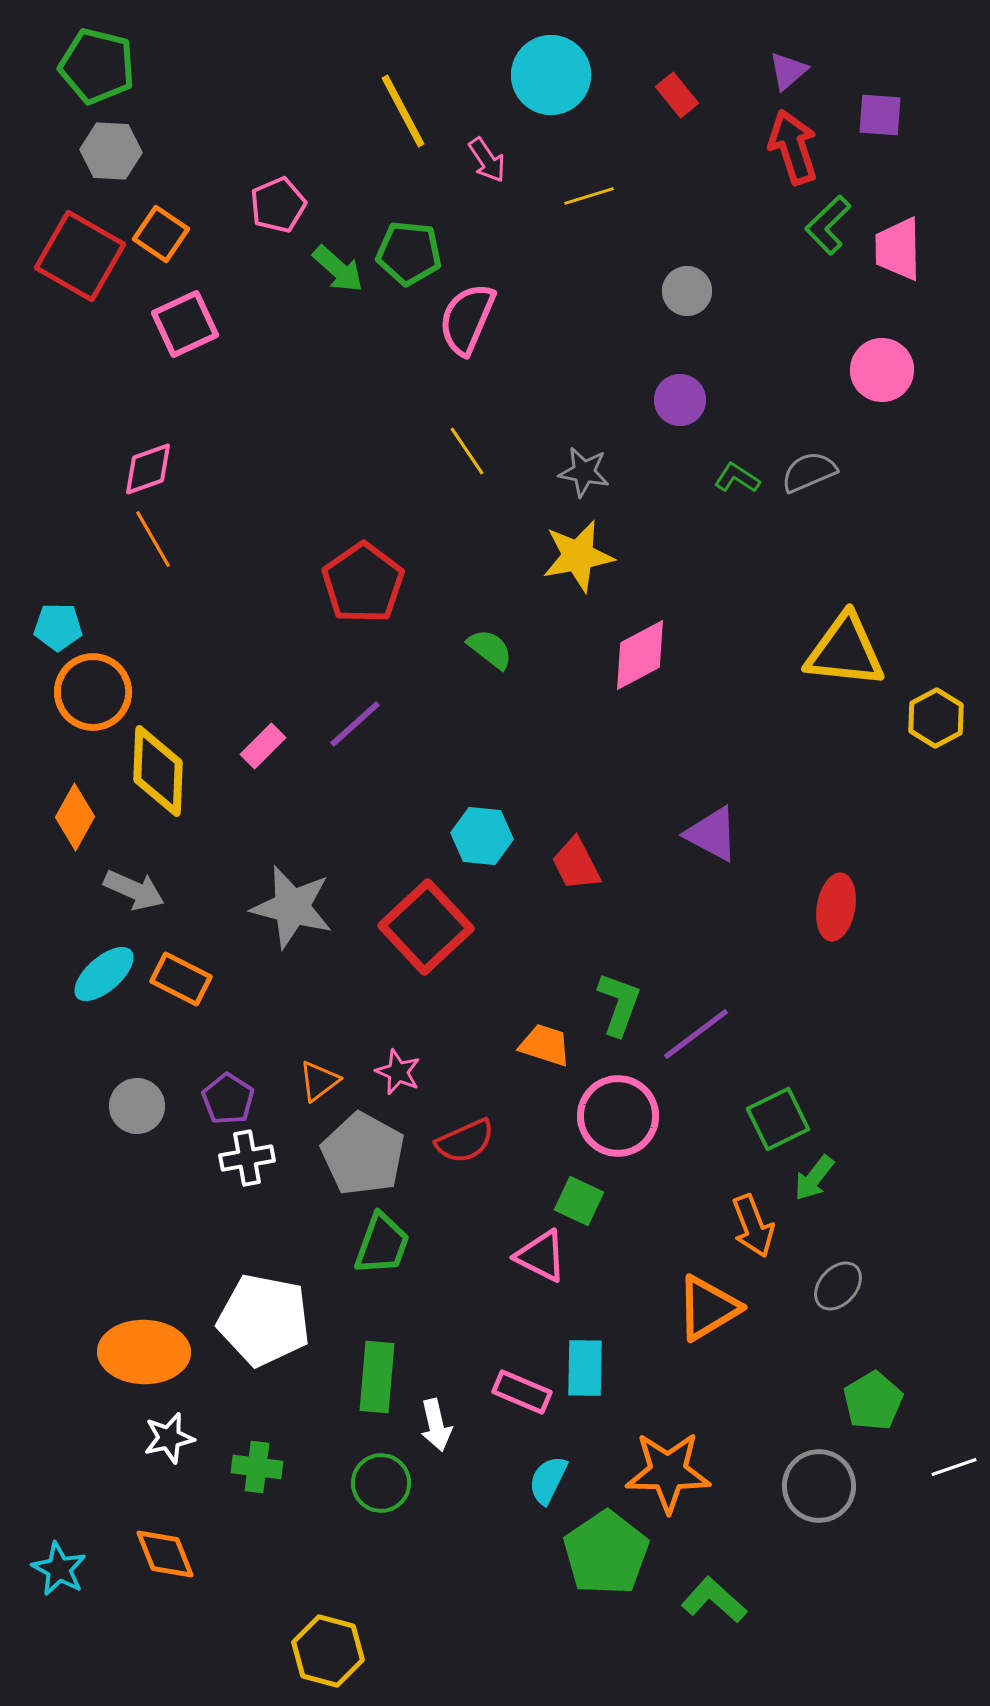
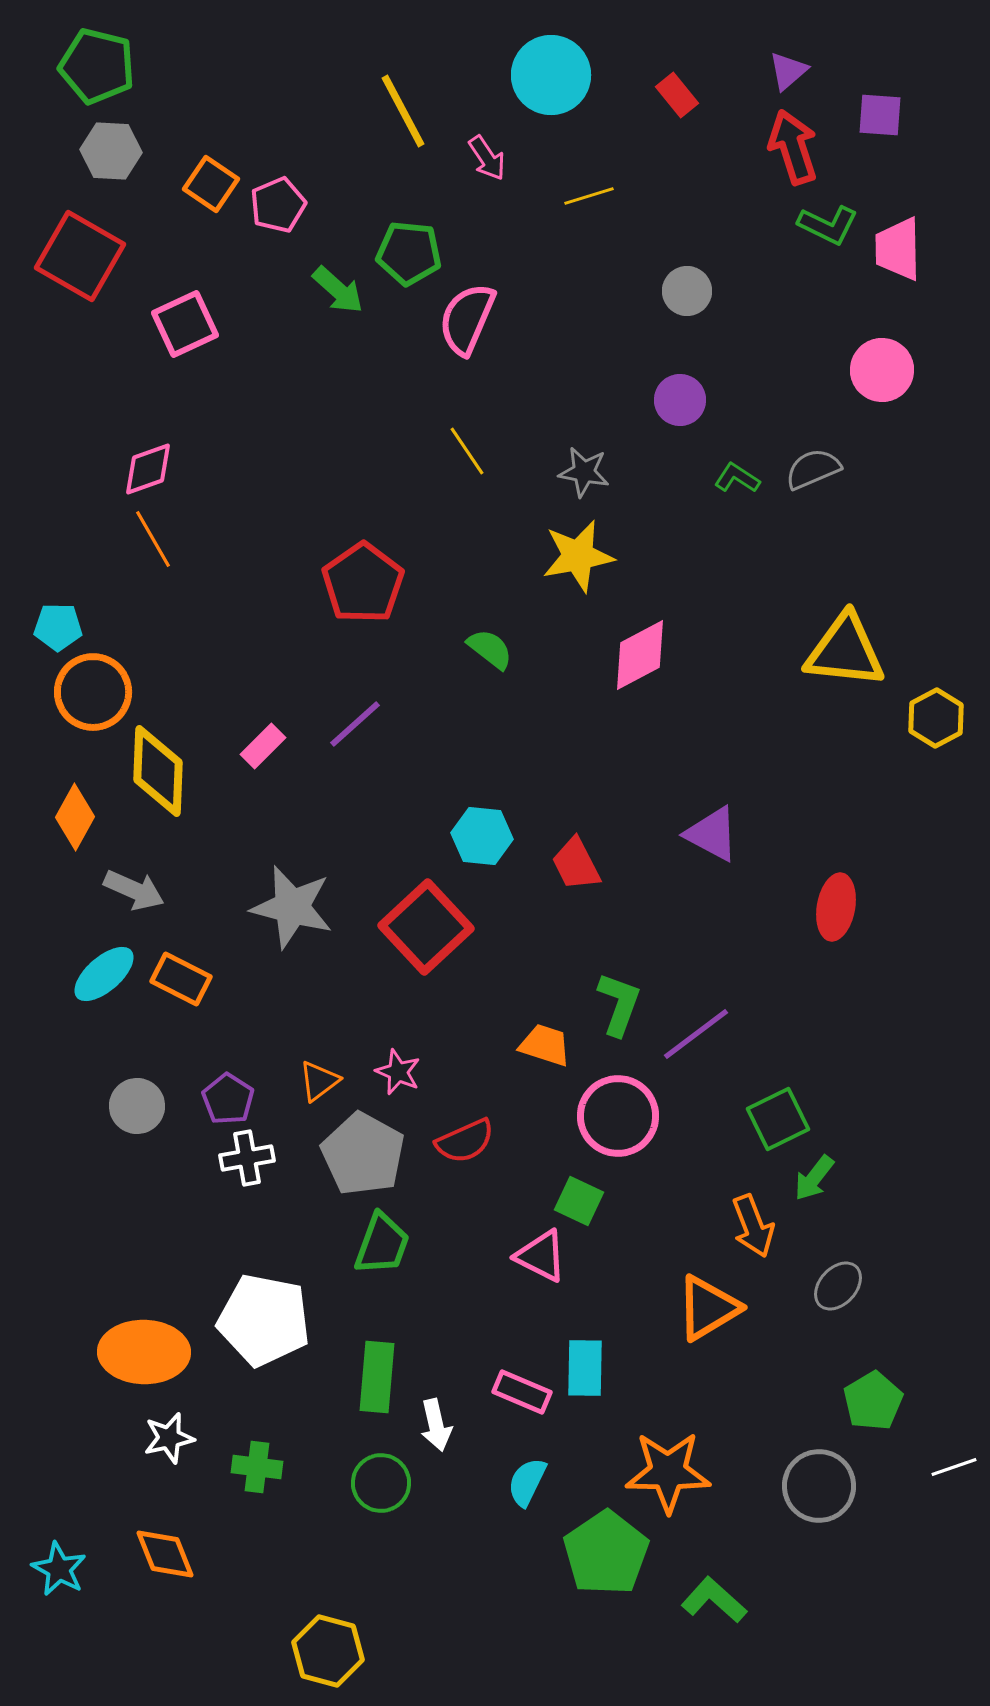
pink arrow at (487, 160): moved 2 px up
green L-shape at (828, 225): rotated 110 degrees counterclockwise
orange square at (161, 234): moved 50 px right, 50 px up
green arrow at (338, 269): moved 21 px down
gray semicircle at (809, 472): moved 4 px right, 3 px up
cyan semicircle at (548, 1480): moved 21 px left, 2 px down
